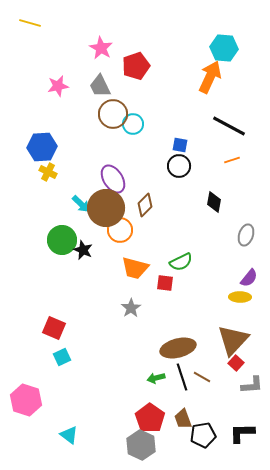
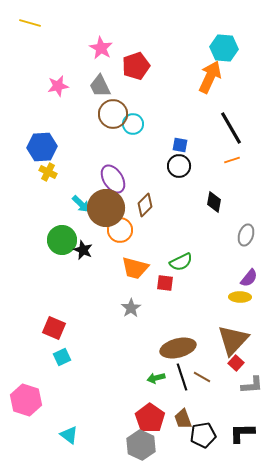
black line at (229, 126): moved 2 px right, 2 px down; rotated 32 degrees clockwise
